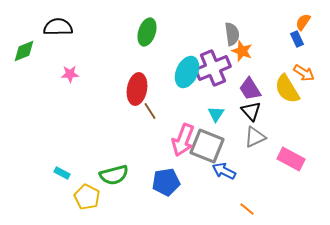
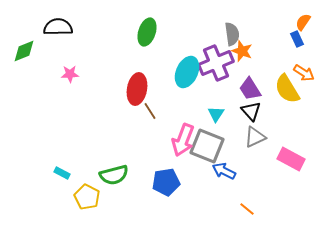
purple cross: moved 3 px right, 5 px up
